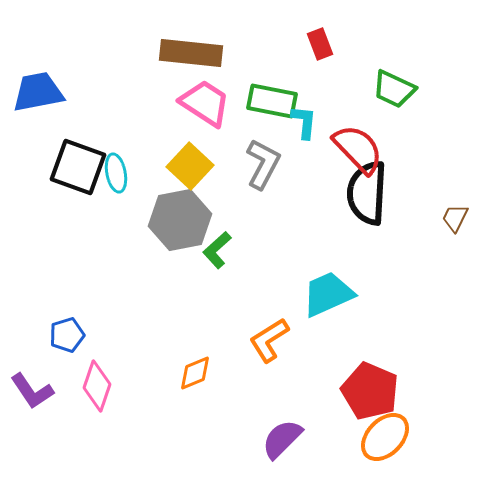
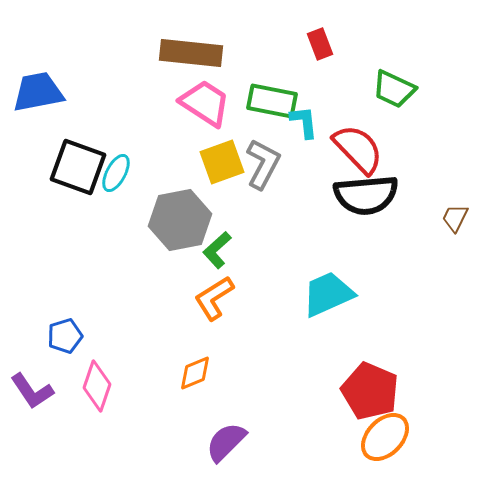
cyan L-shape: rotated 12 degrees counterclockwise
yellow square: moved 32 px right, 4 px up; rotated 27 degrees clockwise
cyan ellipse: rotated 39 degrees clockwise
black semicircle: moved 1 px left, 2 px down; rotated 98 degrees counterclockwise
blue pentagon: moved 2 px left, 1 px down
orange L-shape: moved 55 px left, 42 px up
purple semicircle: moved 56 px left, 3 px down
